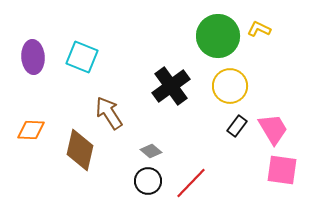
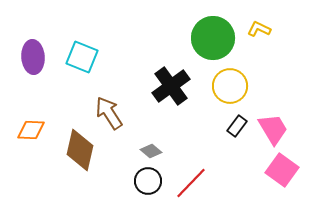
green circle: moved 5 px left, 2 px down
pink square: rotated 28 degrees clockwise
